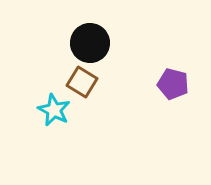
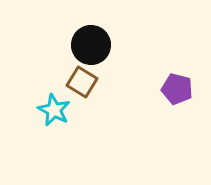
black circle: moved 1 px right, 2 px down
purple pentagon: moved 4 px right, 5 px down
